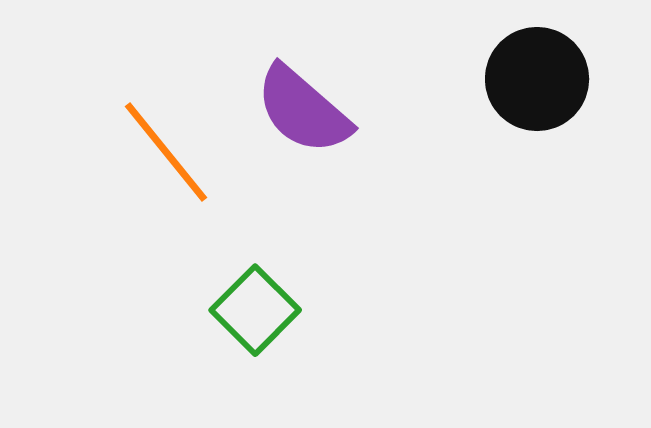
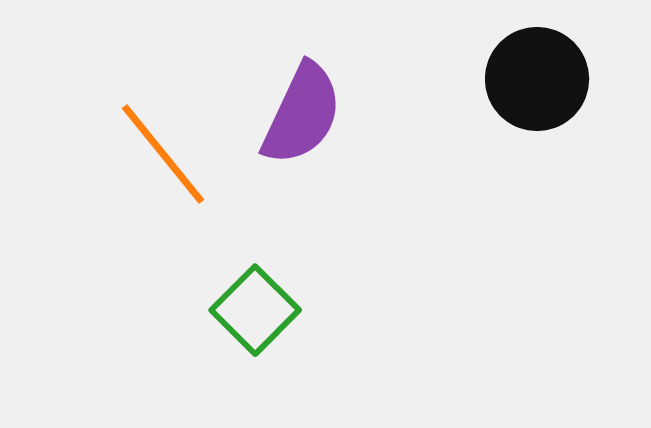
purple semicircle: moved 1 px left, 4 px down; rotated 106 degrees counterclockwise
orange line: moved 3 px left, 2 px down
